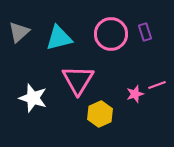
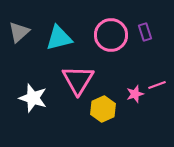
pink circle: moved 1 px down
yellow hexagon: moved 3 px right, 5 px up
